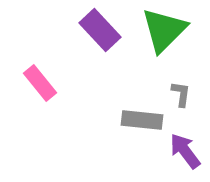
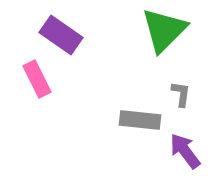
purple rectangle: moved 39 px left, 5 px down; rotated 12 degrees counterclockwise
pink rectangle: moved 3 px left, 4 px up; rotated 12 degrees clockwise
gray rectangle: moved 2 px left
